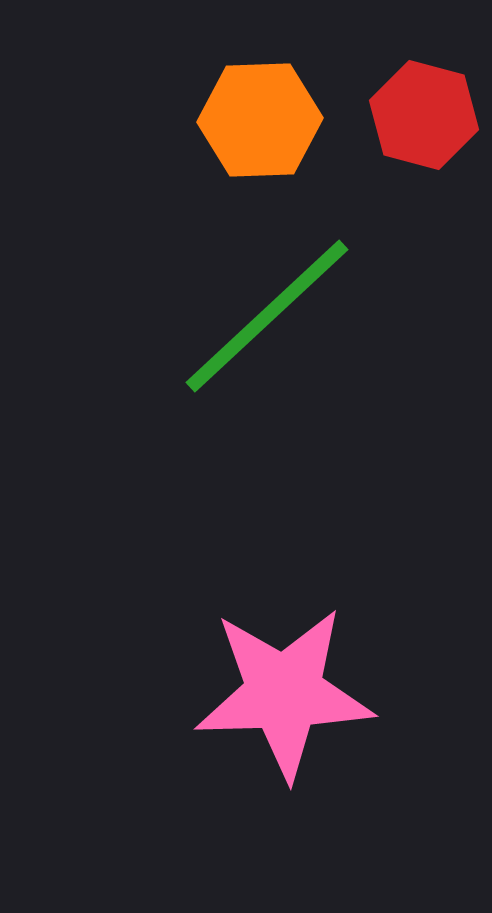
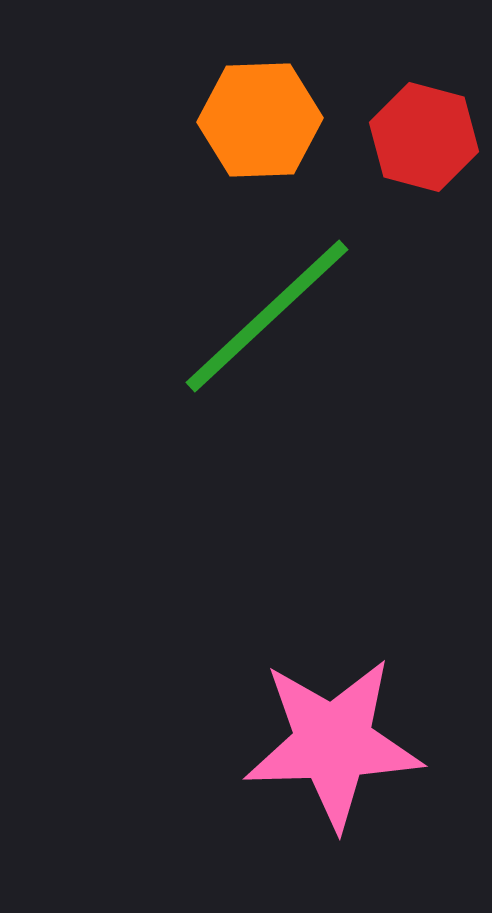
red hexagon: moved 22 px down
pink star: moved 49 px right, 50 px down
